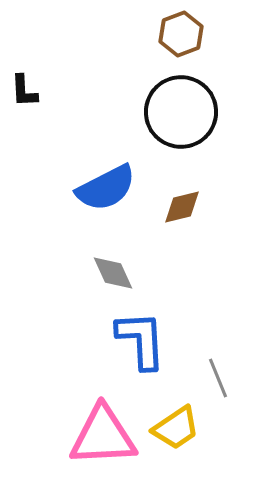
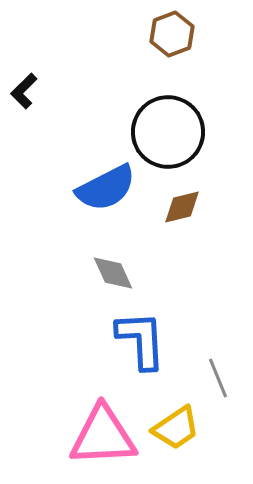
brown hexagon: moved 9 px left
black L-shape: rotated 48 degrees clockwise
black circle: moved 13 px left, 20 px down
